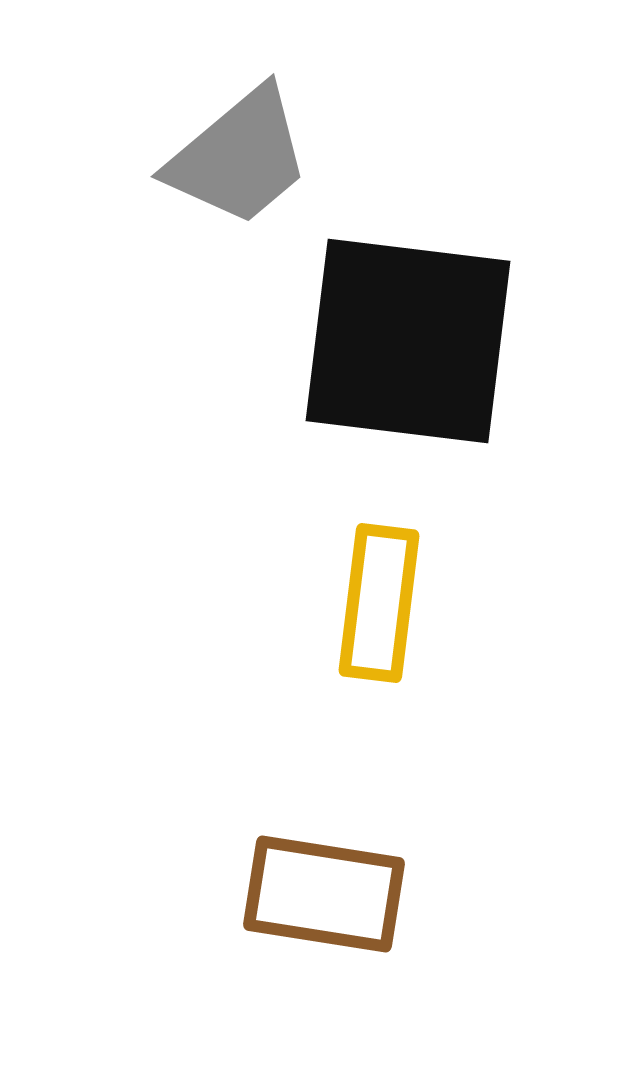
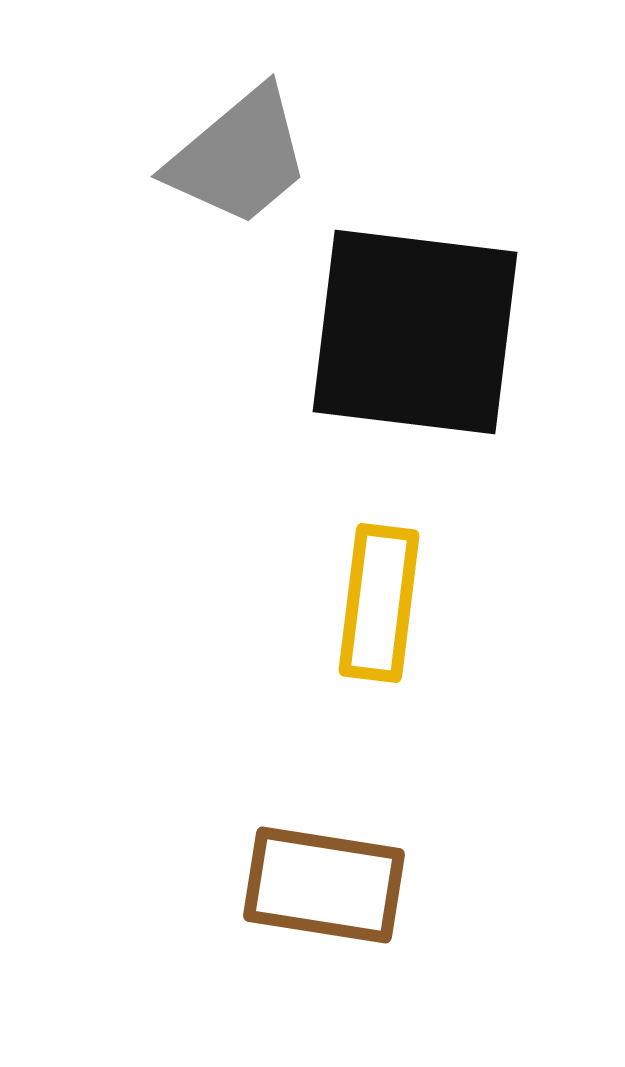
black square: moved 7 px right, 9 px up
brown rectangle: moved 9 px up
